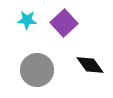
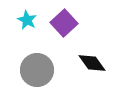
cyan star: rotated 24 degrees clockwise
black diamond: moved 2 px right, 2 px up
